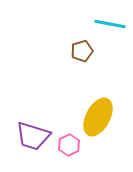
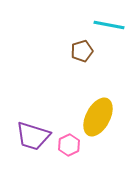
cyan line: moved 1 px left, 1 px down
